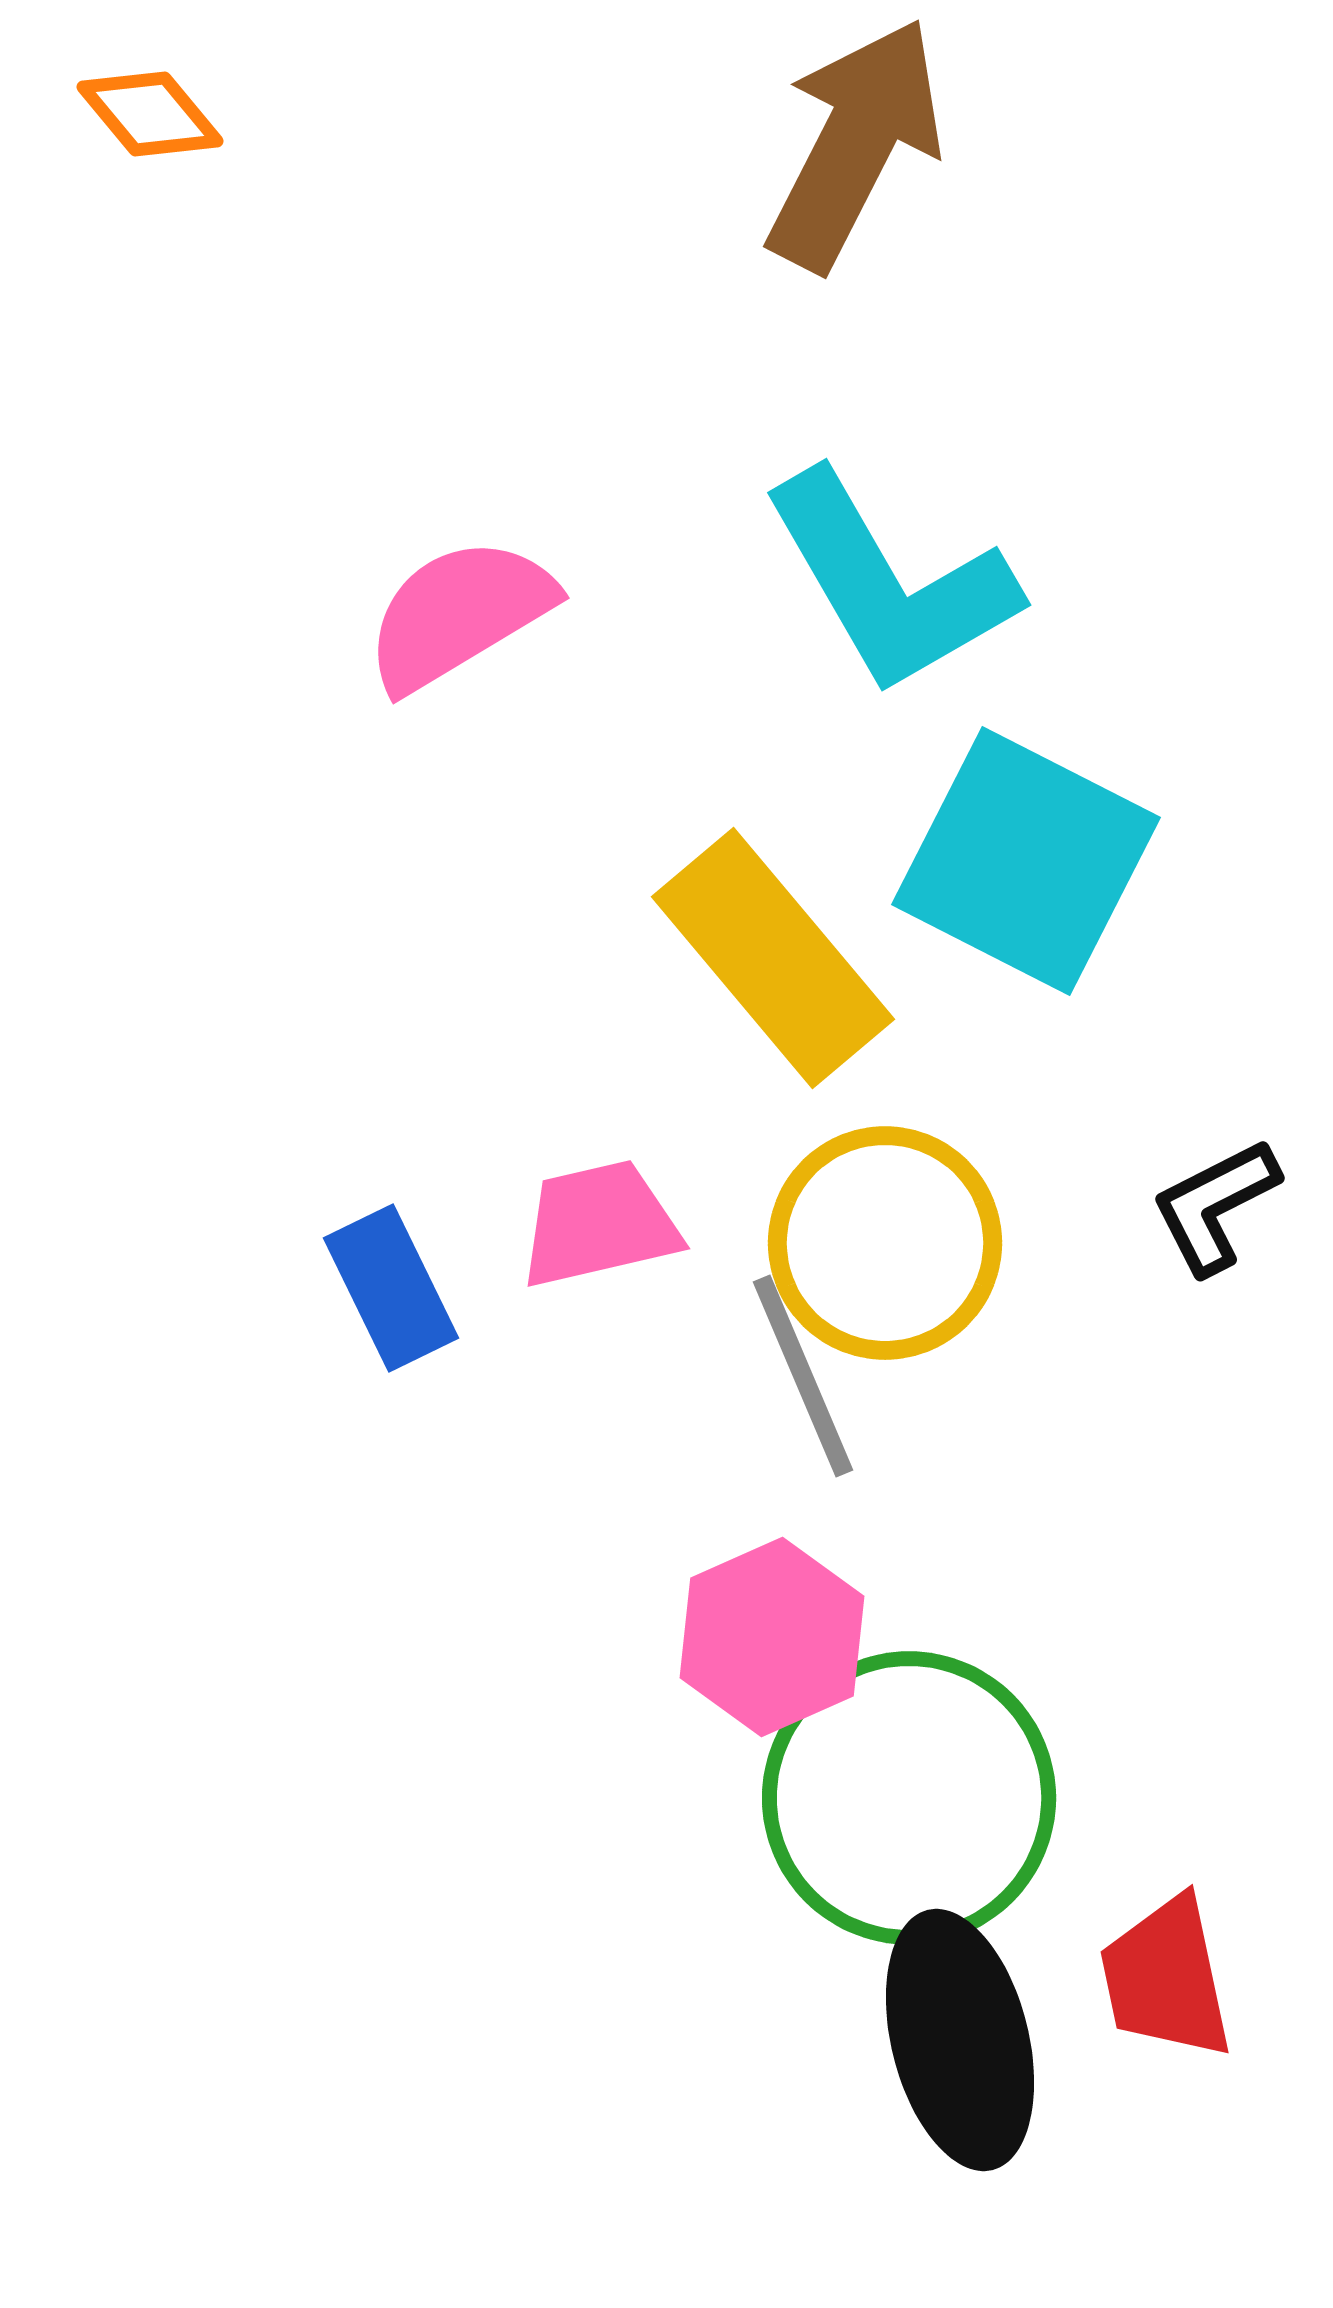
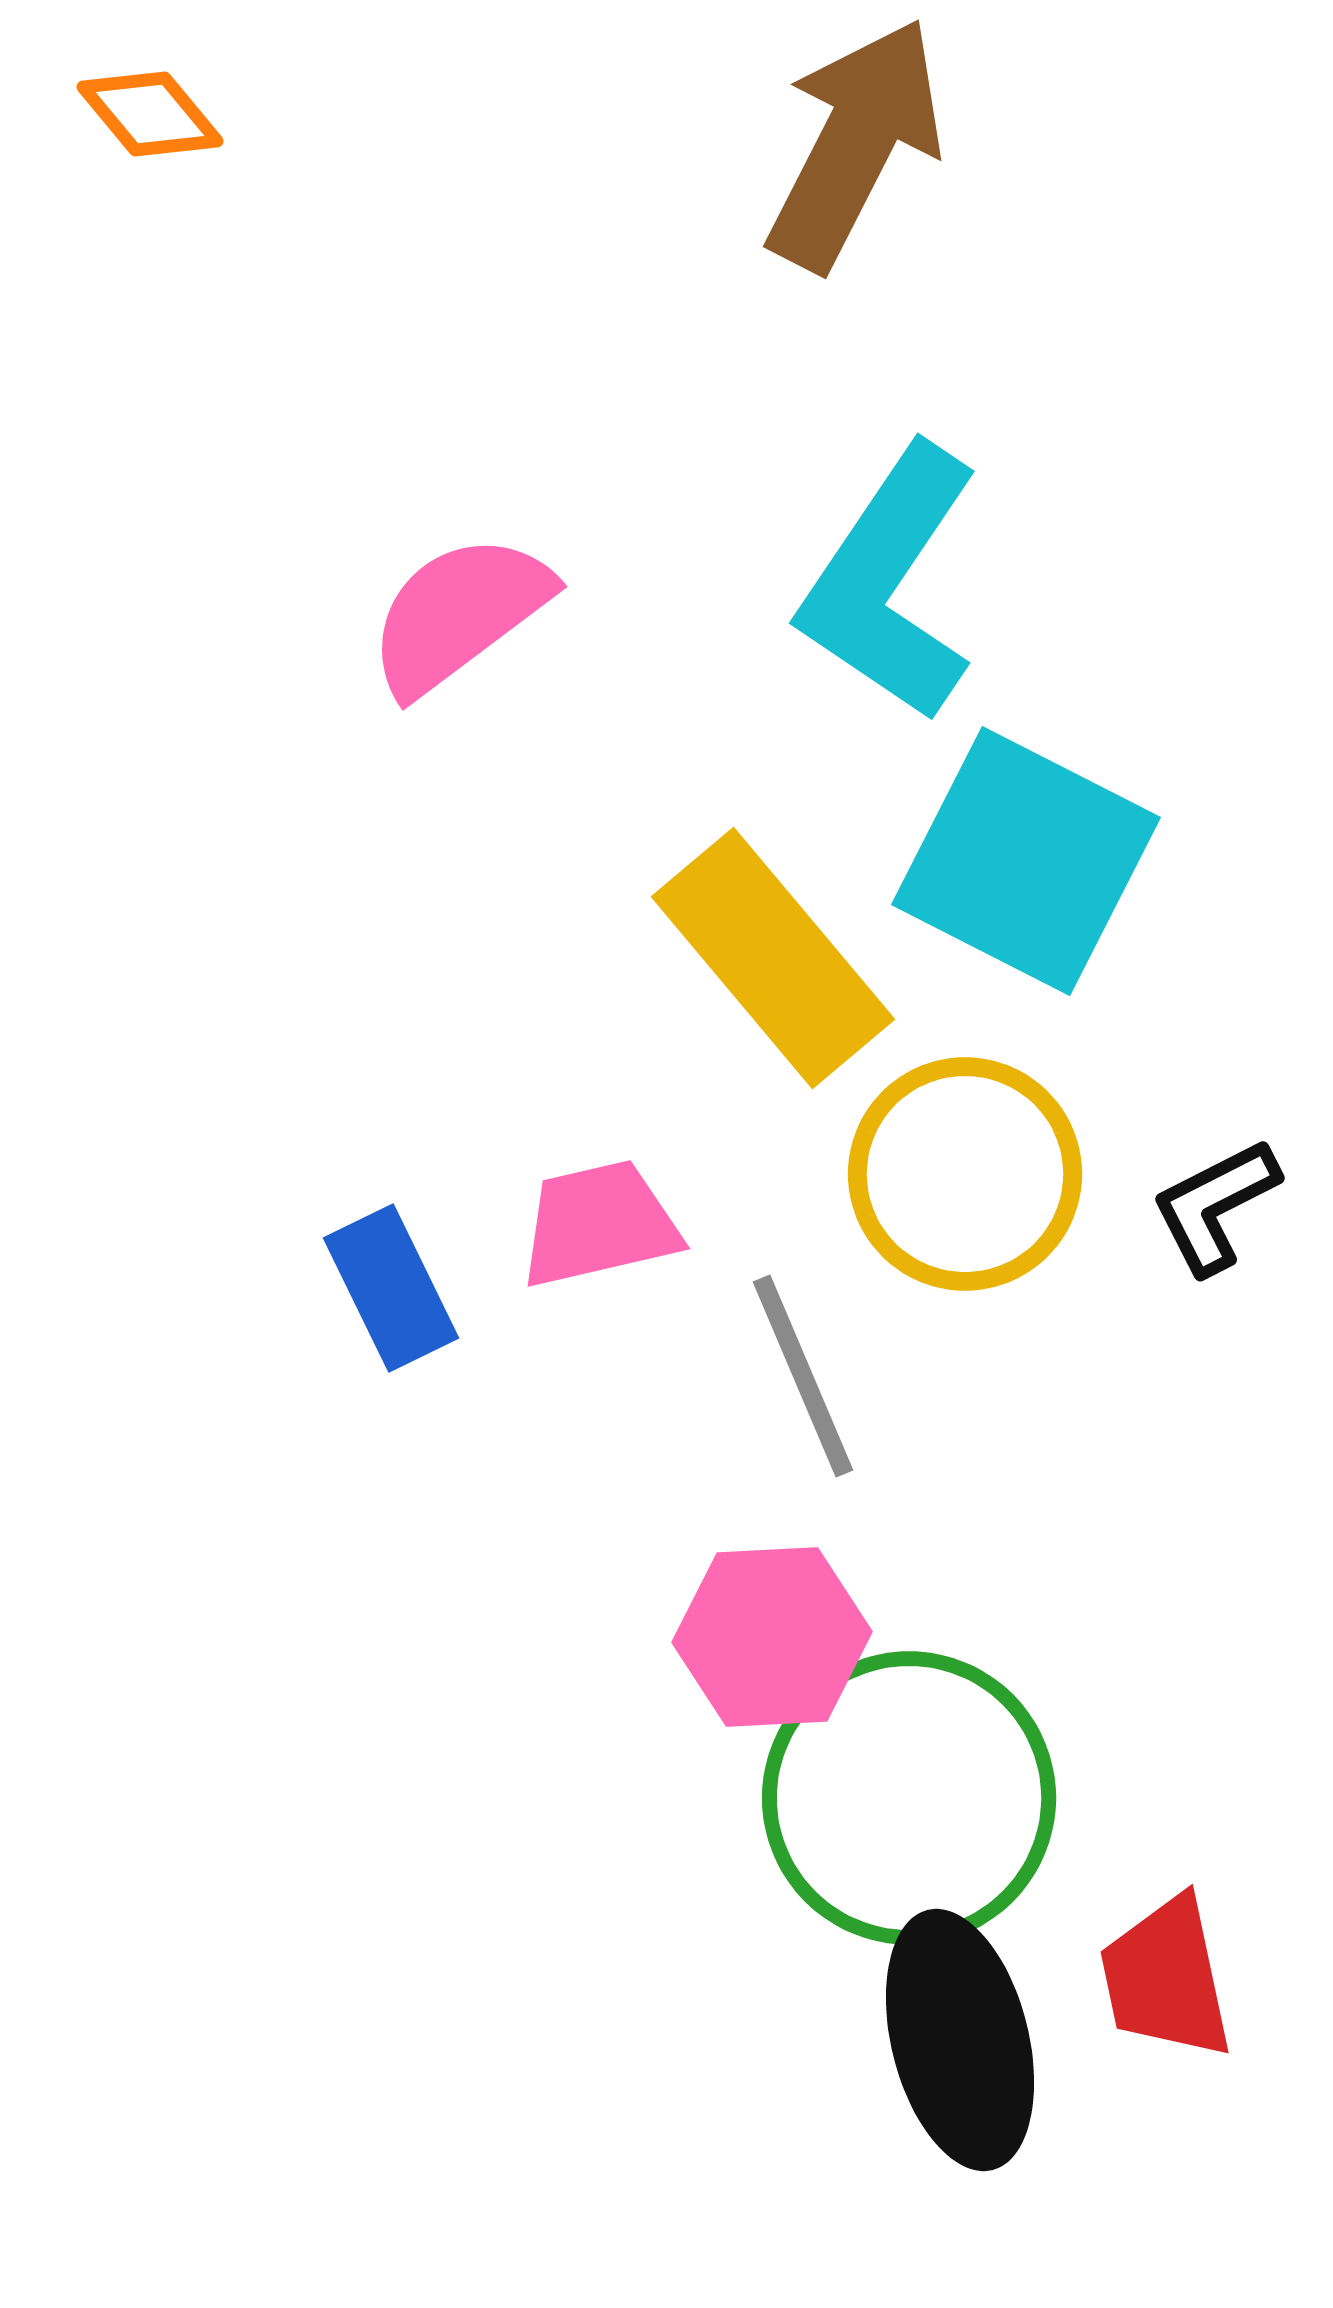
cyan L-shape: rotated 64 degrees clockwise
pink semicircle: rotated 6 degrees counterclockwise
yellow circle: moved 80 px right, 69 px up
pink hexagon: rotated 21 degrees clockwise
